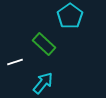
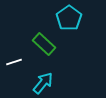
cyan pentagon: moved 1 px left, 2 px down
white line: moved 1 px left
